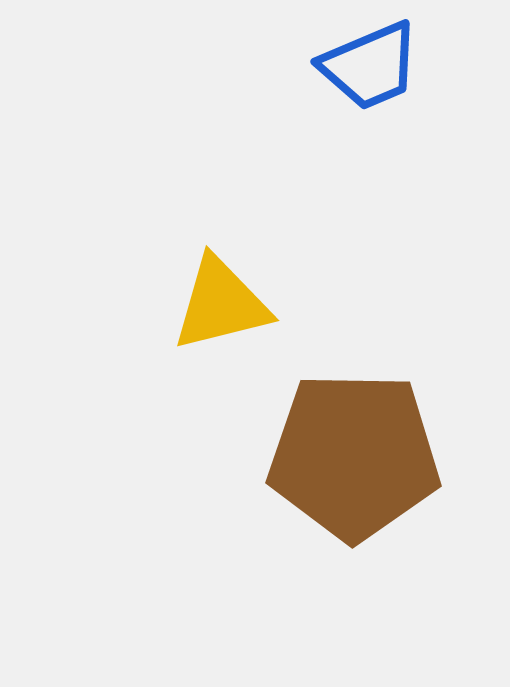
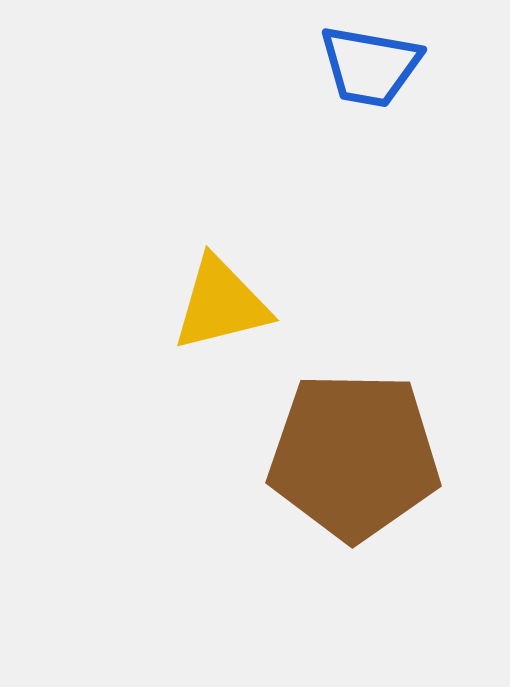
blue trapezoid: rotated 33 degrees clockwise
